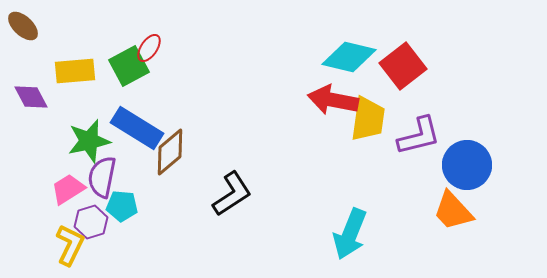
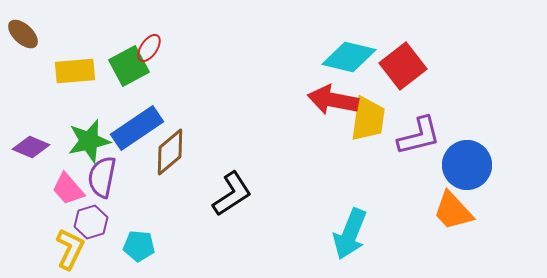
brown ellipse: moved 8 px down
purple diamond: moved 50 px down; rotated 39 degrees counterclockwise
blue rectangle: rotated 66 degrees counterclockwise
pink trapezoid: rotated 99 degrees counterclockwise
cyan pentagon: moved 17 px right, 40 px down
yellow L-shape: moved 4 px down
